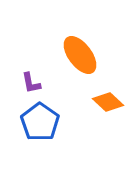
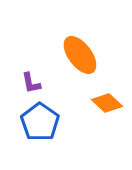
orange diamond: moved 1 px left, 1 px down
